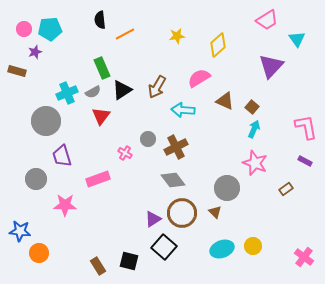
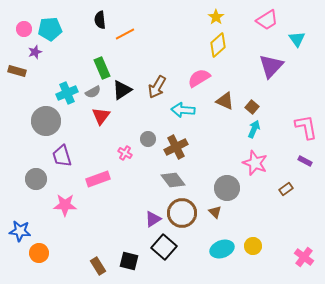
yellow star at (177, 36): moved 39 px right, 19 px up; rotated 28 degrees counterclockwise
